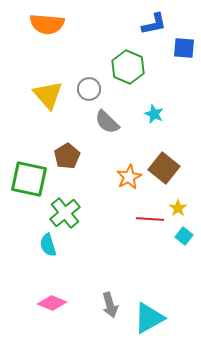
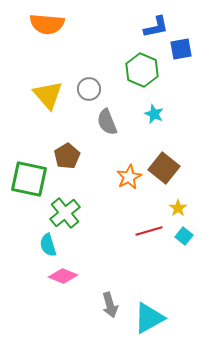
blue L-shape: moved 2 px right, 3 px down
blue square: moved 3 px left, 1 px down; rotated 15 degrees counterclockwise
green hexagon: moved 14 px right, 3 px down
gray semicircle: rotated 24 degrees clockwise
red line: moved 1 px left, 12 px down; rotated 20 degrees counterclockwise
pink diamond: moved 11 px right, 27 px up
